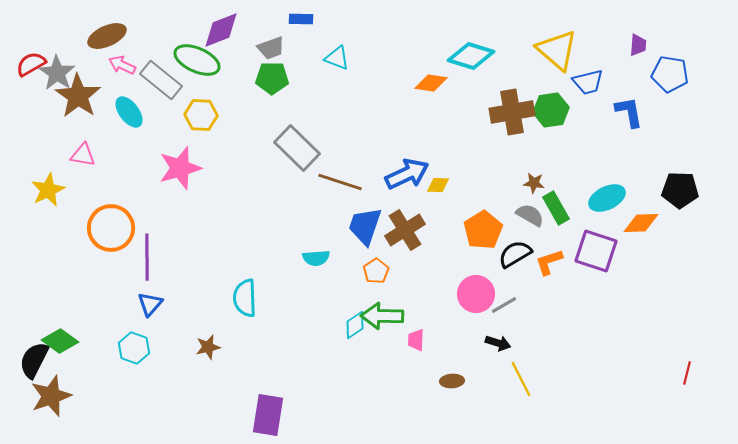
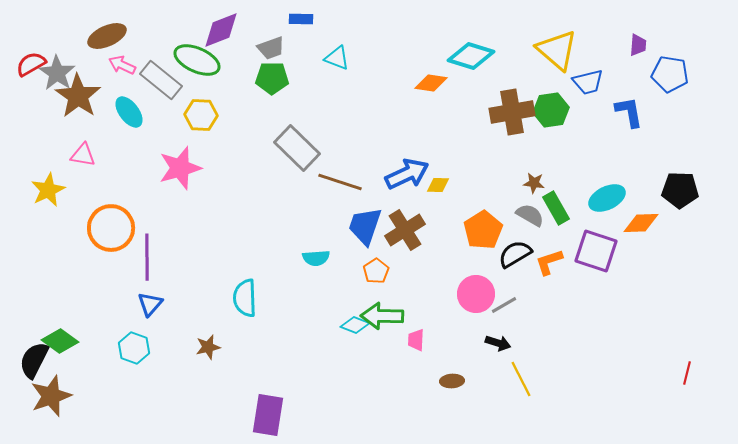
cyan diamond at (355, 325): rotated 56 degrees clockwise
